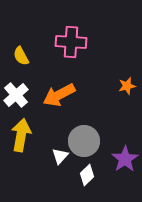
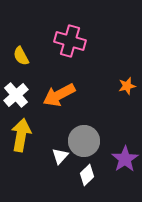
pink cross: moved 1 px left, 1 px up; rotated 12 degrees clockwise
